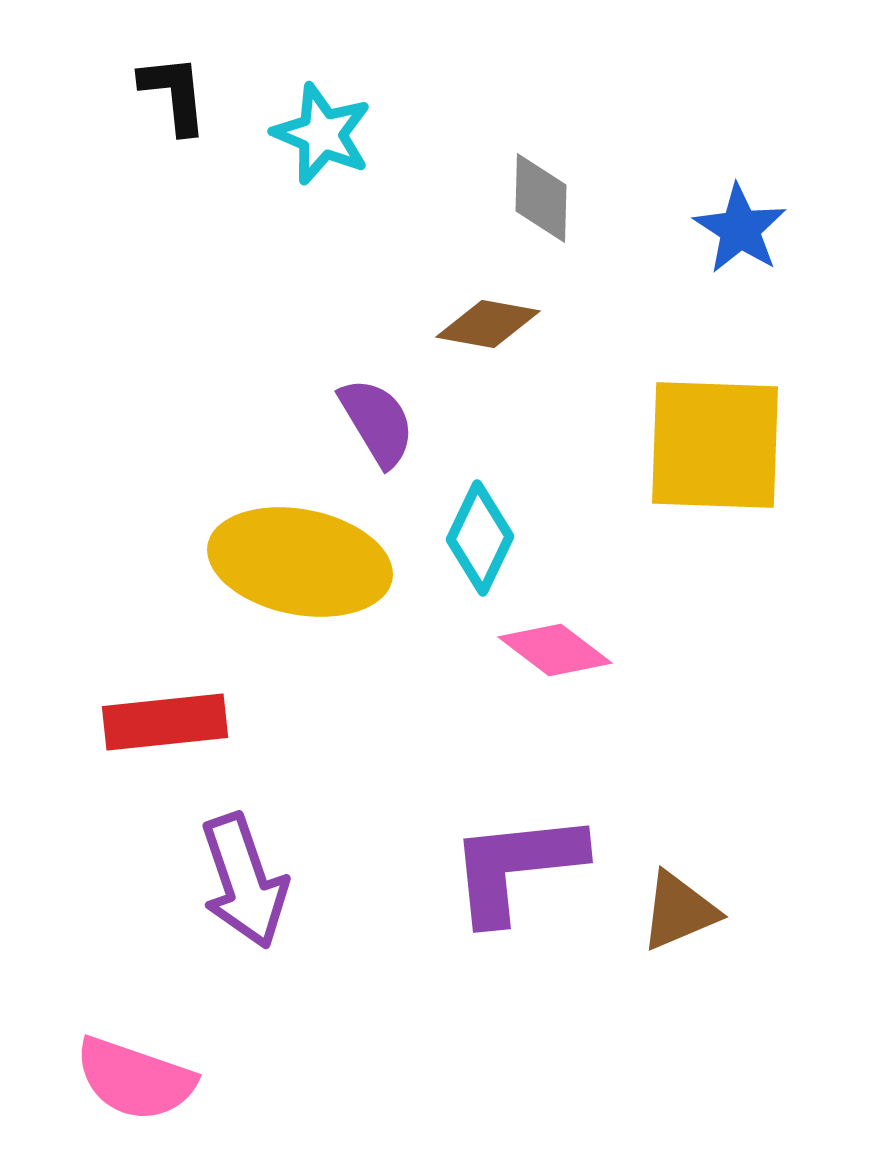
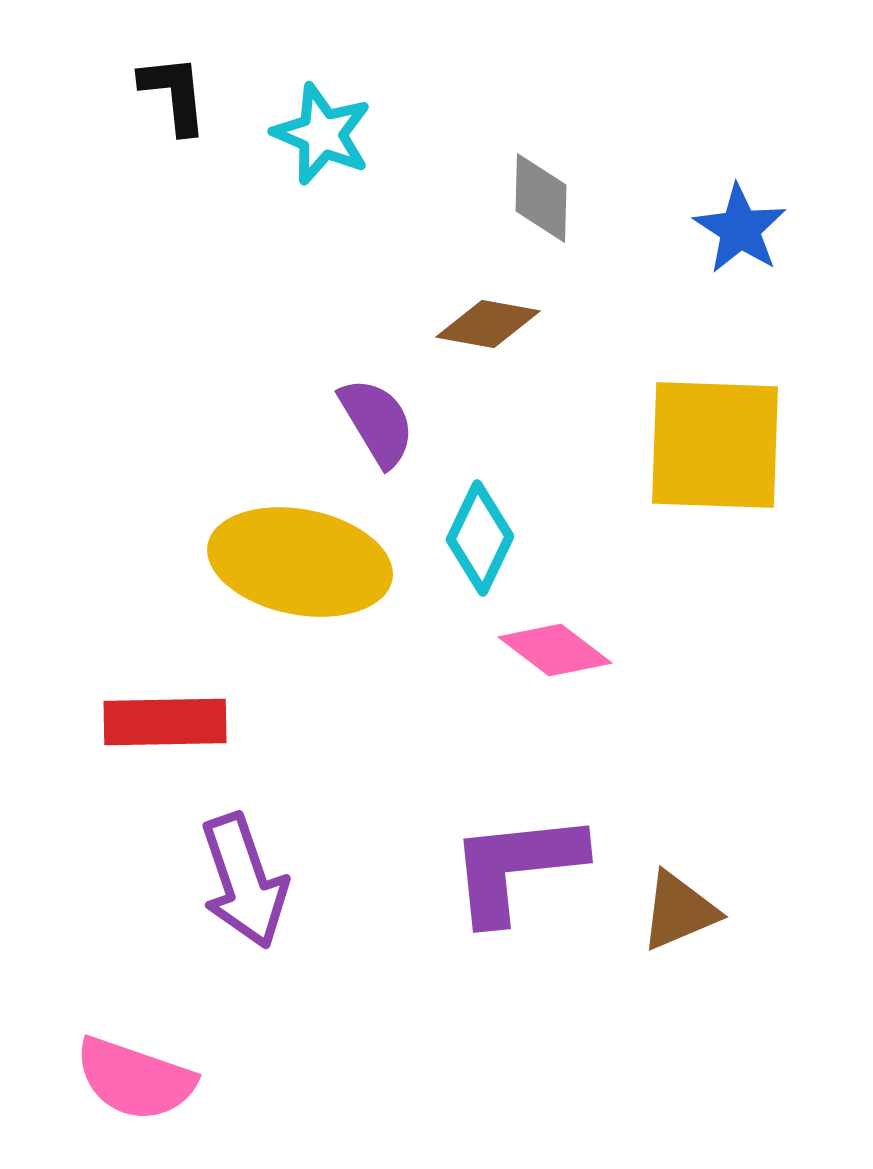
red rectangle: rotated 5 degrees clockwise
